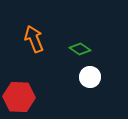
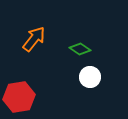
orange arrow: rotated 60 degrees clockwise
red hexagon: rotated 12 degrees counterclockwise
